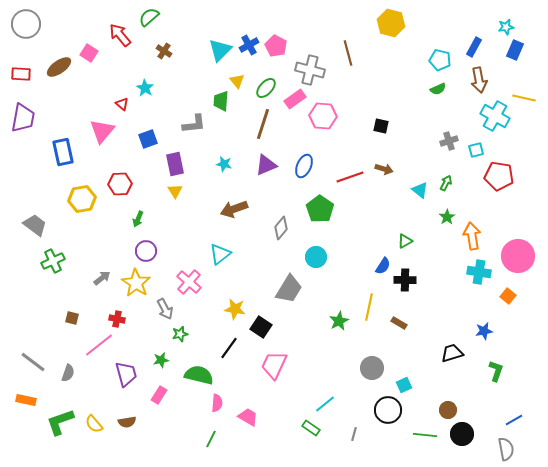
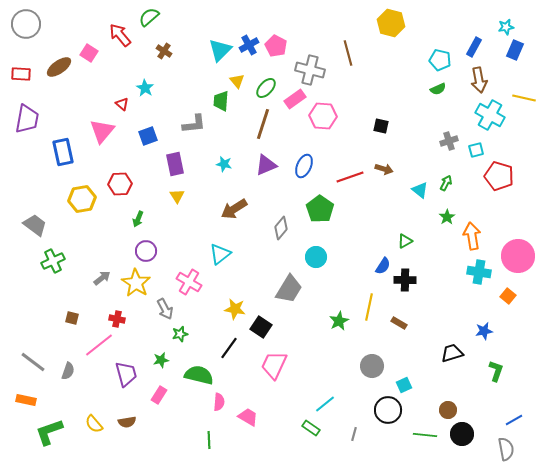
cyan cross at (495, 116): moved 5 px left, 1 px up
purple trapezoid at (23, 118): moved 4 px right, 1 px down
blue square at (148, 139): moved 3 px up
red pentagon at (499, 176): rotated 8 degrees clockwise
yellow triangle at (175, 191): moved 2 px right, 5 px down
brown arrow at (234, 209): rotated 12 degrees counterclockwise
pink cross at (189, 282): rotated 10 degrees counterclockwise
gray circle at (372, 368): moved 2 px up
gray semicircle at (68, 373): moved 2 px up
pink semicircle at (217, 403): moved 2 px right, 1 px up
green L-shape at (60, 422): moved 11 px left, 10 px down
green line at (211, 439): moved 2 px left, 1 px down; rotated 30 degrees counterclockwise
